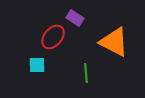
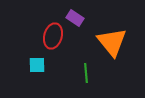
red ellipse: moved 1 px up; rotated 25 degrees counterclockwise
orange triangle: moved 2 px left; rotated 24 degrees clockwise
